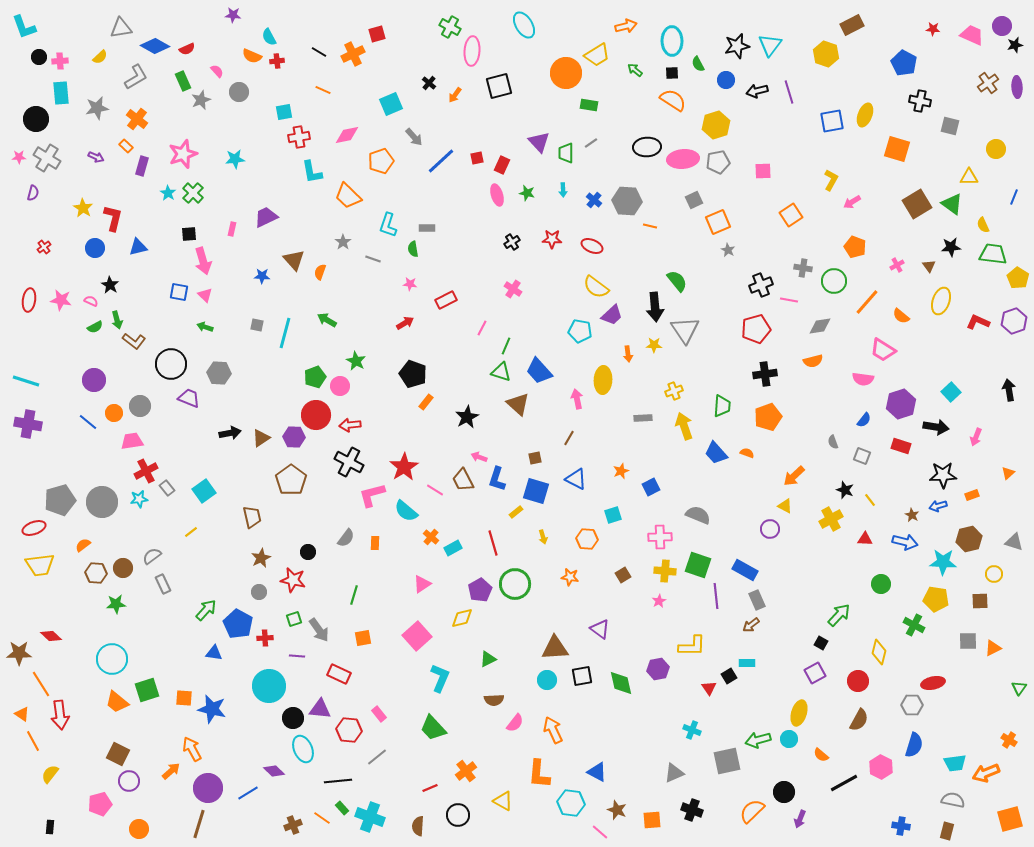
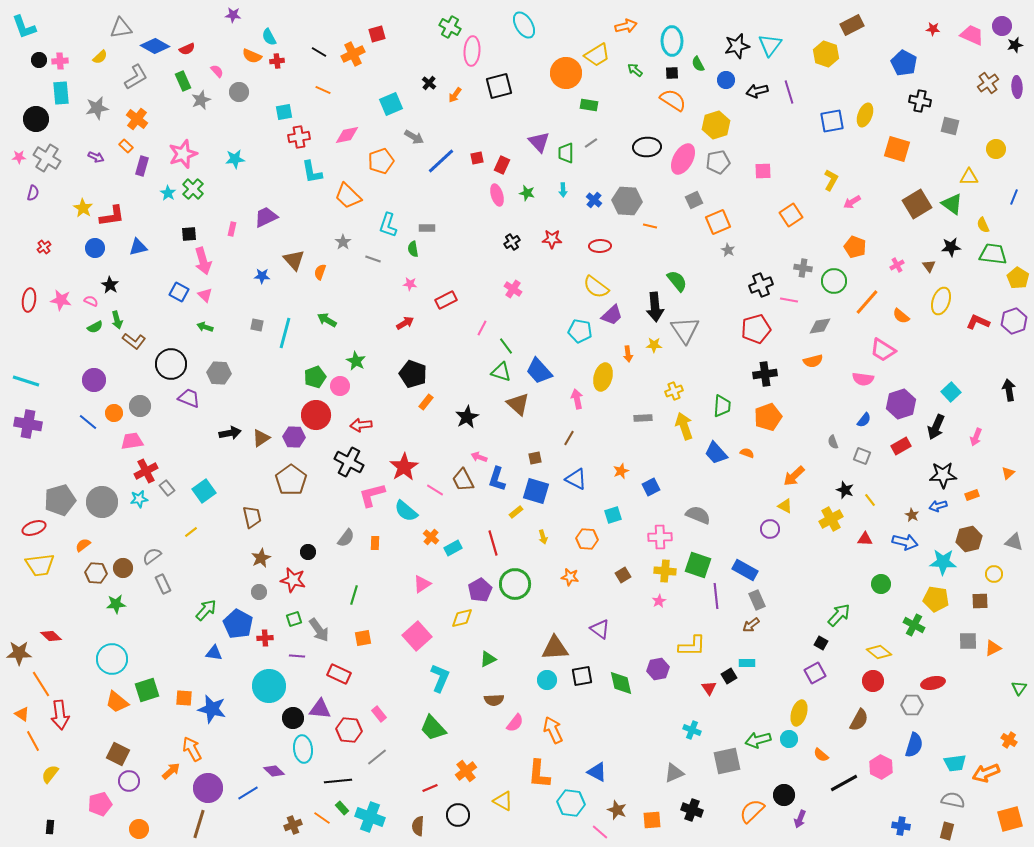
black circle at (39, 57): moved 3 px down
gray arrow at (414, 137): rotated 18 degrees counterclockwise
pink ellipse at (683, 159): rotated 56 degrees counterclockwise
green cross at (193, 193): moved 4 px up
red L-shape at (113, 218): moved 1 px left, 2 px up; rotated 68 degrees clockwise
red ellipse at (592, 246): moved 8 px right; rotated 25 degrees counterclockwise
blue square at (179, 292): rotated 18 degrees clockwise
green line at (506, 346): rotated 60 degrees counterclockwise
yellow ellipse at (603, 380): moved 3 px up; rotated 12 degrees clockwise
red arrow at (350, 425): moved 11 px right
black arrow at (936, 427): rotated 105 degrees clockwise
red rectangle at (901, 446): rotated 48 degrees counterclockwise
yellow diamond at (879, 652): rotated 65 degrees counterclockwise
red circle at (858, 681): moved 15 px right
cyan ellipse at (303, 749): rotated 16 degrees clockwise
black circle at (784, 792): moved 3 px down
